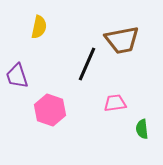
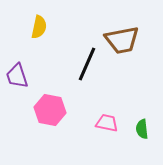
pink trapezoid: moved 8 px left, 20 px down; rotated 20 degrees clockwise
pink hexagon: rotated 8 degrees counterclockwise
